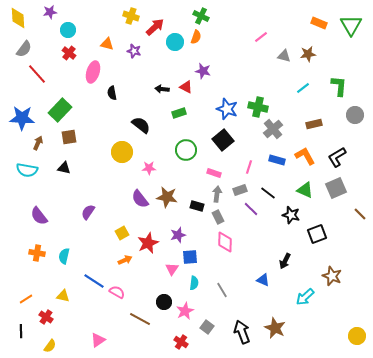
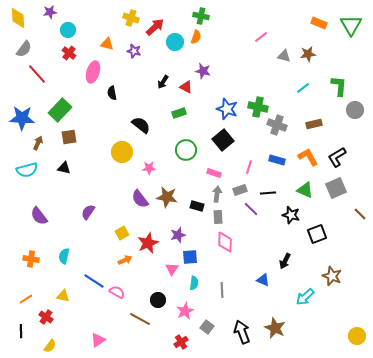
yellow cross at (131, 16): moved 2 px down
green cross at (201, 16): rotated 14 degrees counterclockwise
black arrow at (162, 89): moved 1 px right, 7 px up; rotated 64 degrees counterclockwise
gray circle at (355, 115): moved 5 px up
gray cross at (273, 129): moved 4 px right, 4 px up; rotated 30 degrees counterclockwise
orange L-shape at (305, 156): moved 3 px right, 1 px down
cyan semicircle at (27, 170): rotated 25 degrees counterclockwise
black line at (268, 193): rotated 42 degrees counterclockwise
gray rectangle at (218, 217): rotated 24 degrees clockwise
orange cross at (37, 253): moved 6 px left, 6 px down
gray line at (222, 290): rotated 28 degrees clockwise
black circle at (164, 302): moved 6 px left, 2 px up
red cross at (181, 342): rotated 24 degrees clockwise
